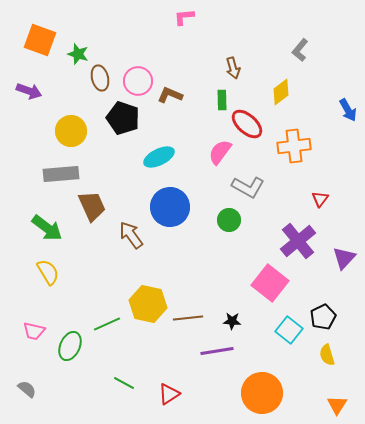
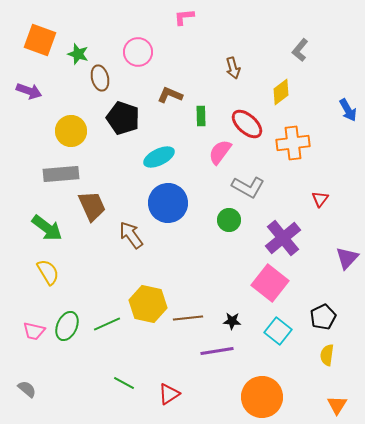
pink circle at (138, 81): moved 29 px up
green rectangle at (222, 100): moved 21 px left, 16 px down
orange cross at (294, 146): moved 1 px left, 3 px up
blue circle at (170, 207): moved 2 px left, 4 px up
purple cross at (298, 241): moved 15 px left, 3 px up
purple triangle at (344, 258): moved 3 px right
cyan square at (289, 330): moved 11 px left, 1 px down
green ellipse at (70, 346): moved 3 px left, 20 px up
yellow semicircle at (327, 355): rotated 25 degrees clockwise
orange circle at (262, 393): moved 4 px down
